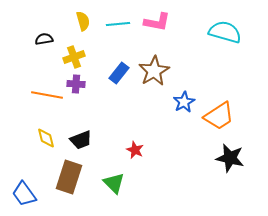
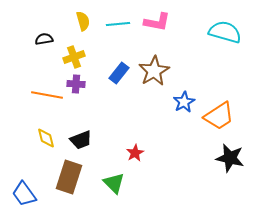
red star: moved 3 px down; rotated 18 degrees clockwise
